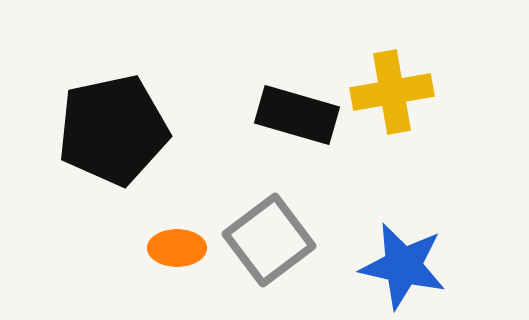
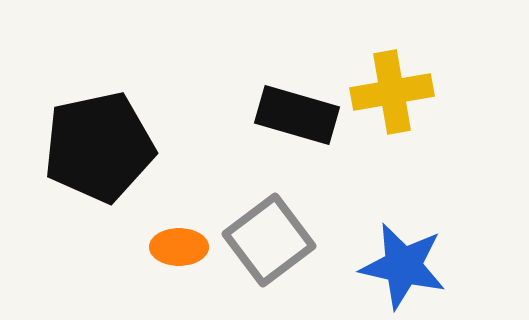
black pentagon: moved 14 px left, 17 px down
orange ellipse: moved 2 px right, 1 px up
